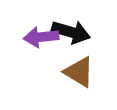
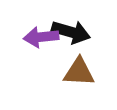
brown triangle: rotated 28 degrees counterclockwise
